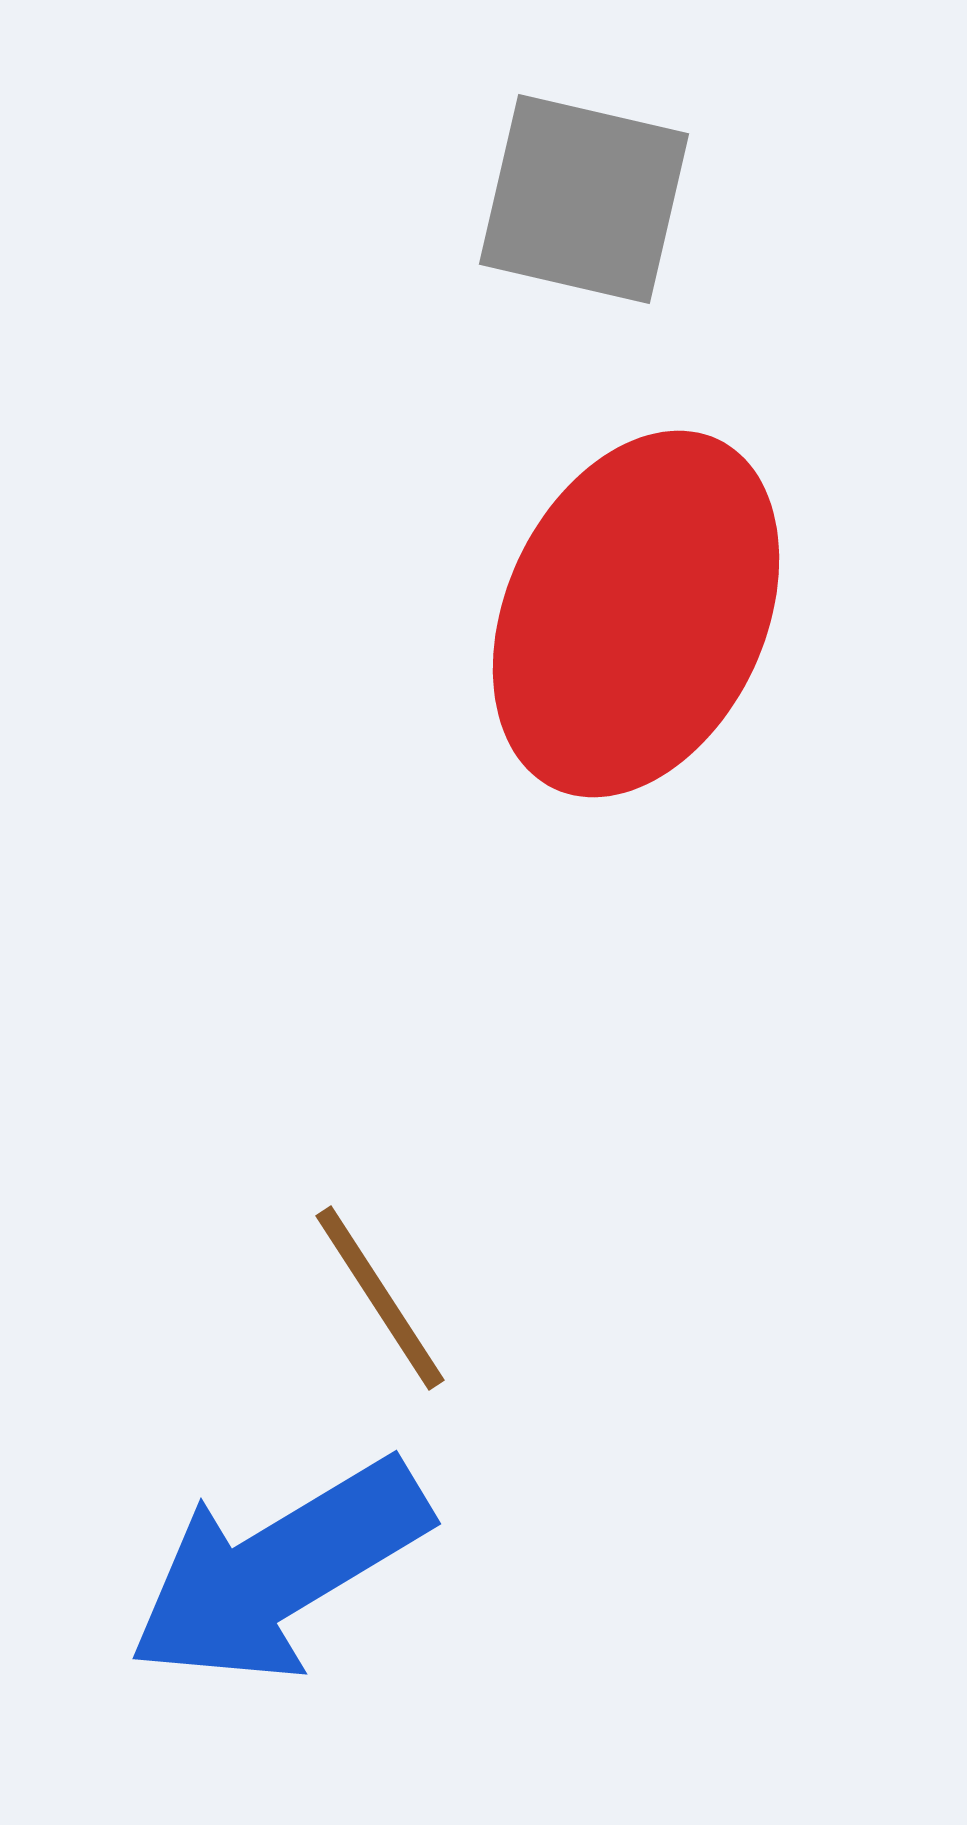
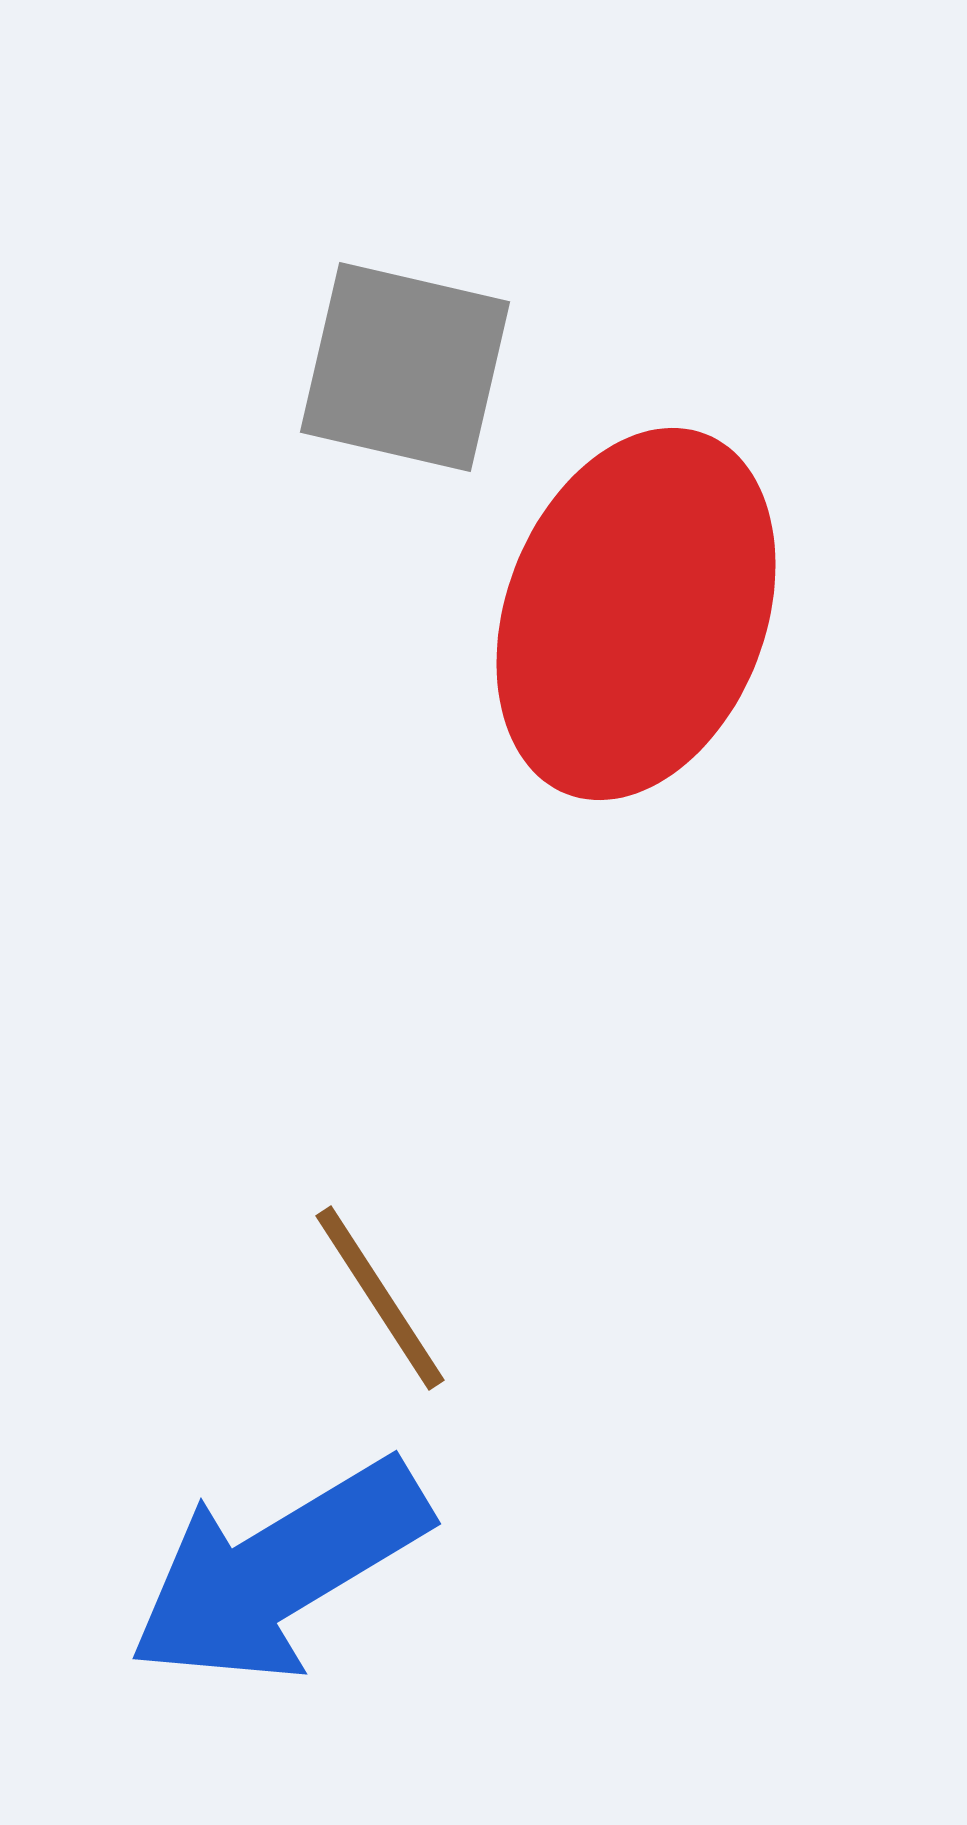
gray square: moved 179 px left, 168 px down
red ellipse: rotated 4 degrees counterclockwise
